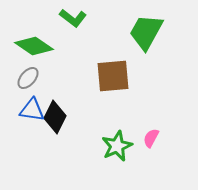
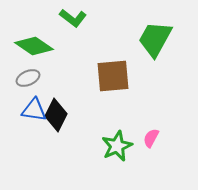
green trapezoid: moved 9 px right, 7 px down
gray ellipse: rotated 25 degrees clockwise
blue triangle: moved 2 px right
black diamond: moved 1 px right, 2 px up
